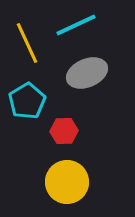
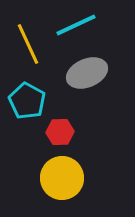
yellow line: moved 1 px right, 1 px down
cyan pentagon: rotated 12 degrees counterclockwise
red hexagon: moved 4 px left, 1 px down
yellow circle: moved 5 px left, 4 px up
